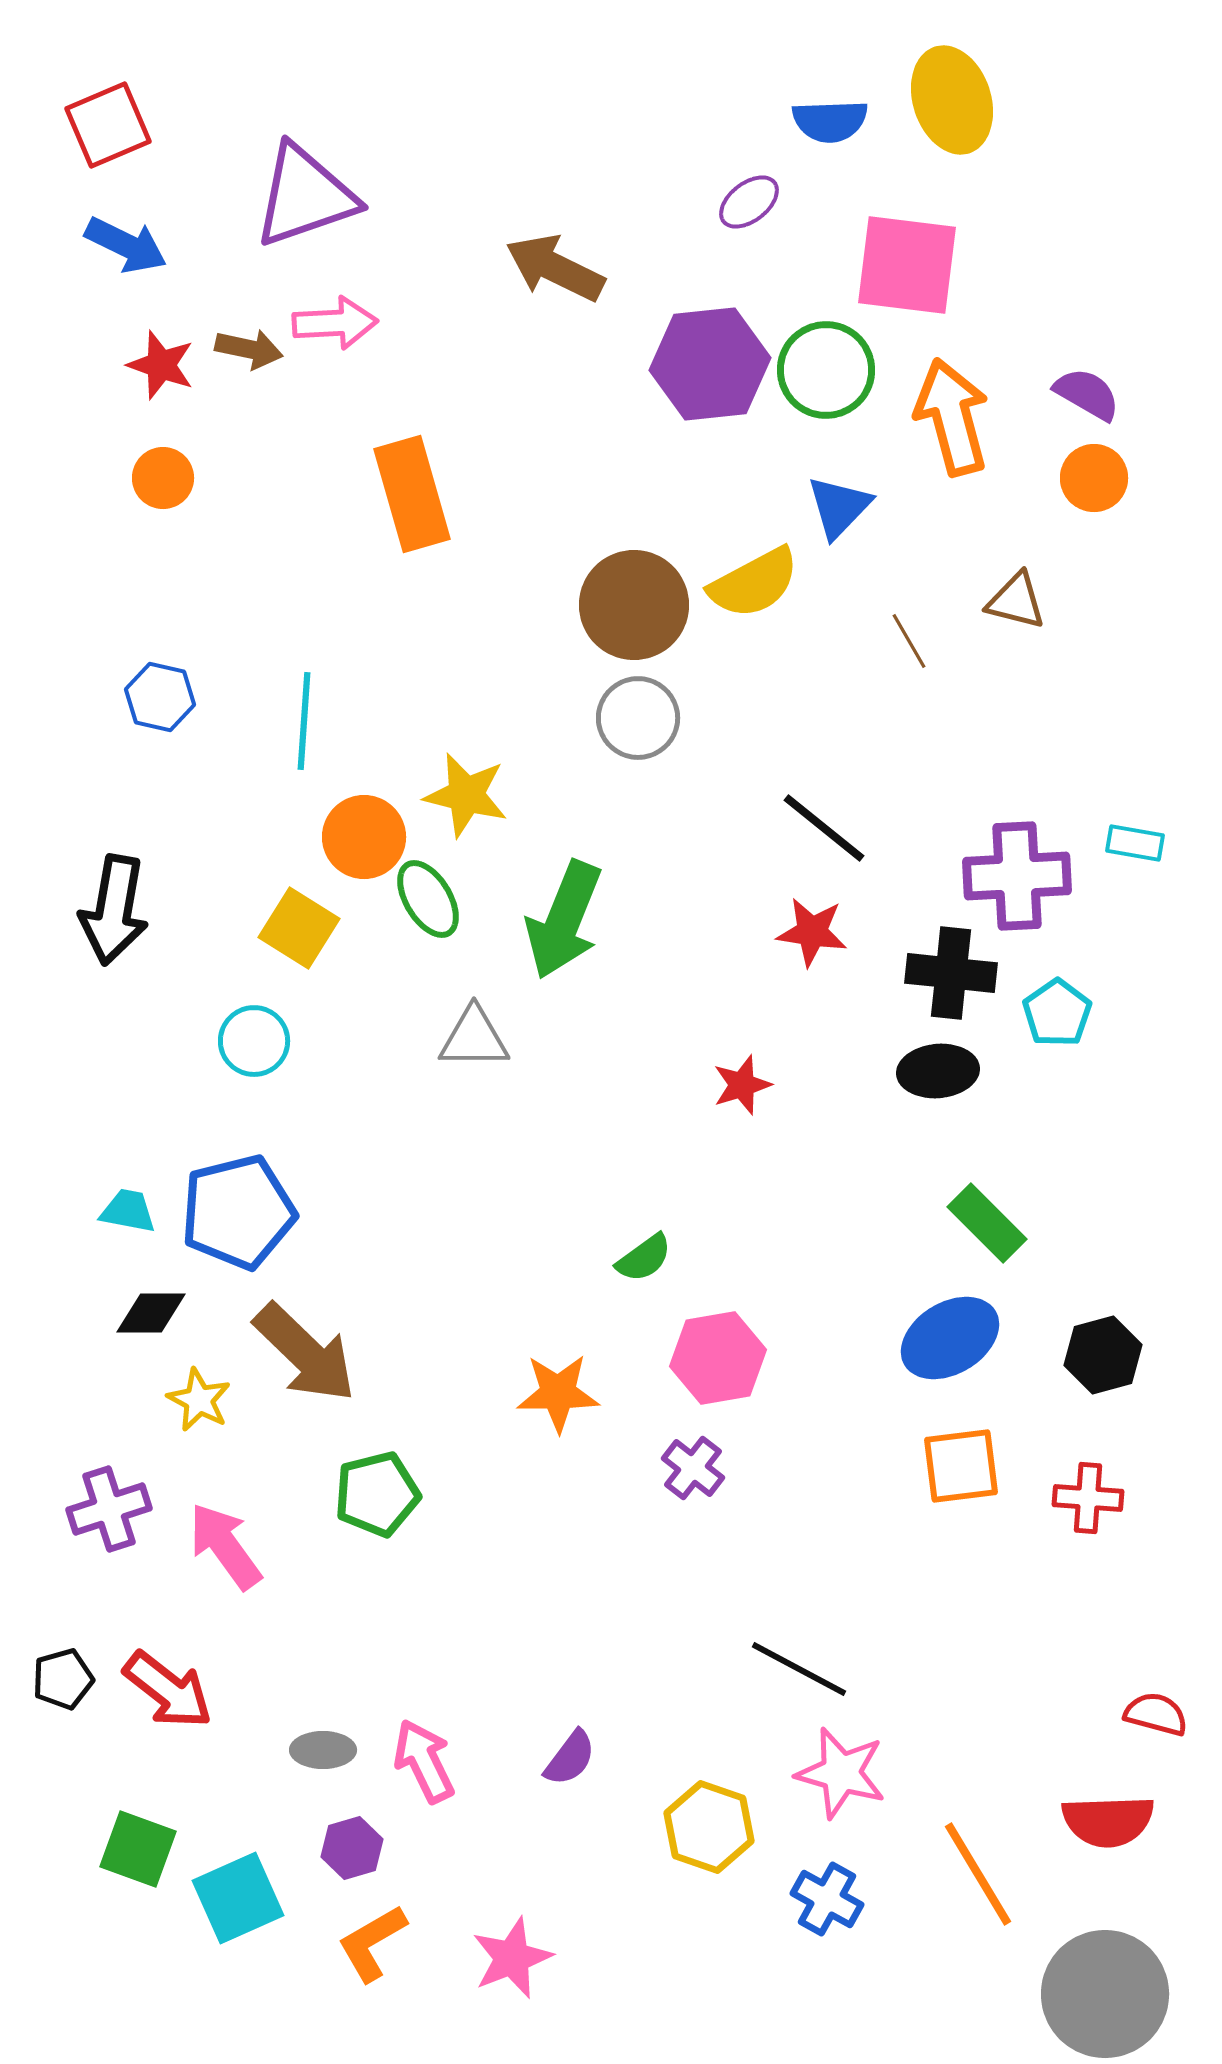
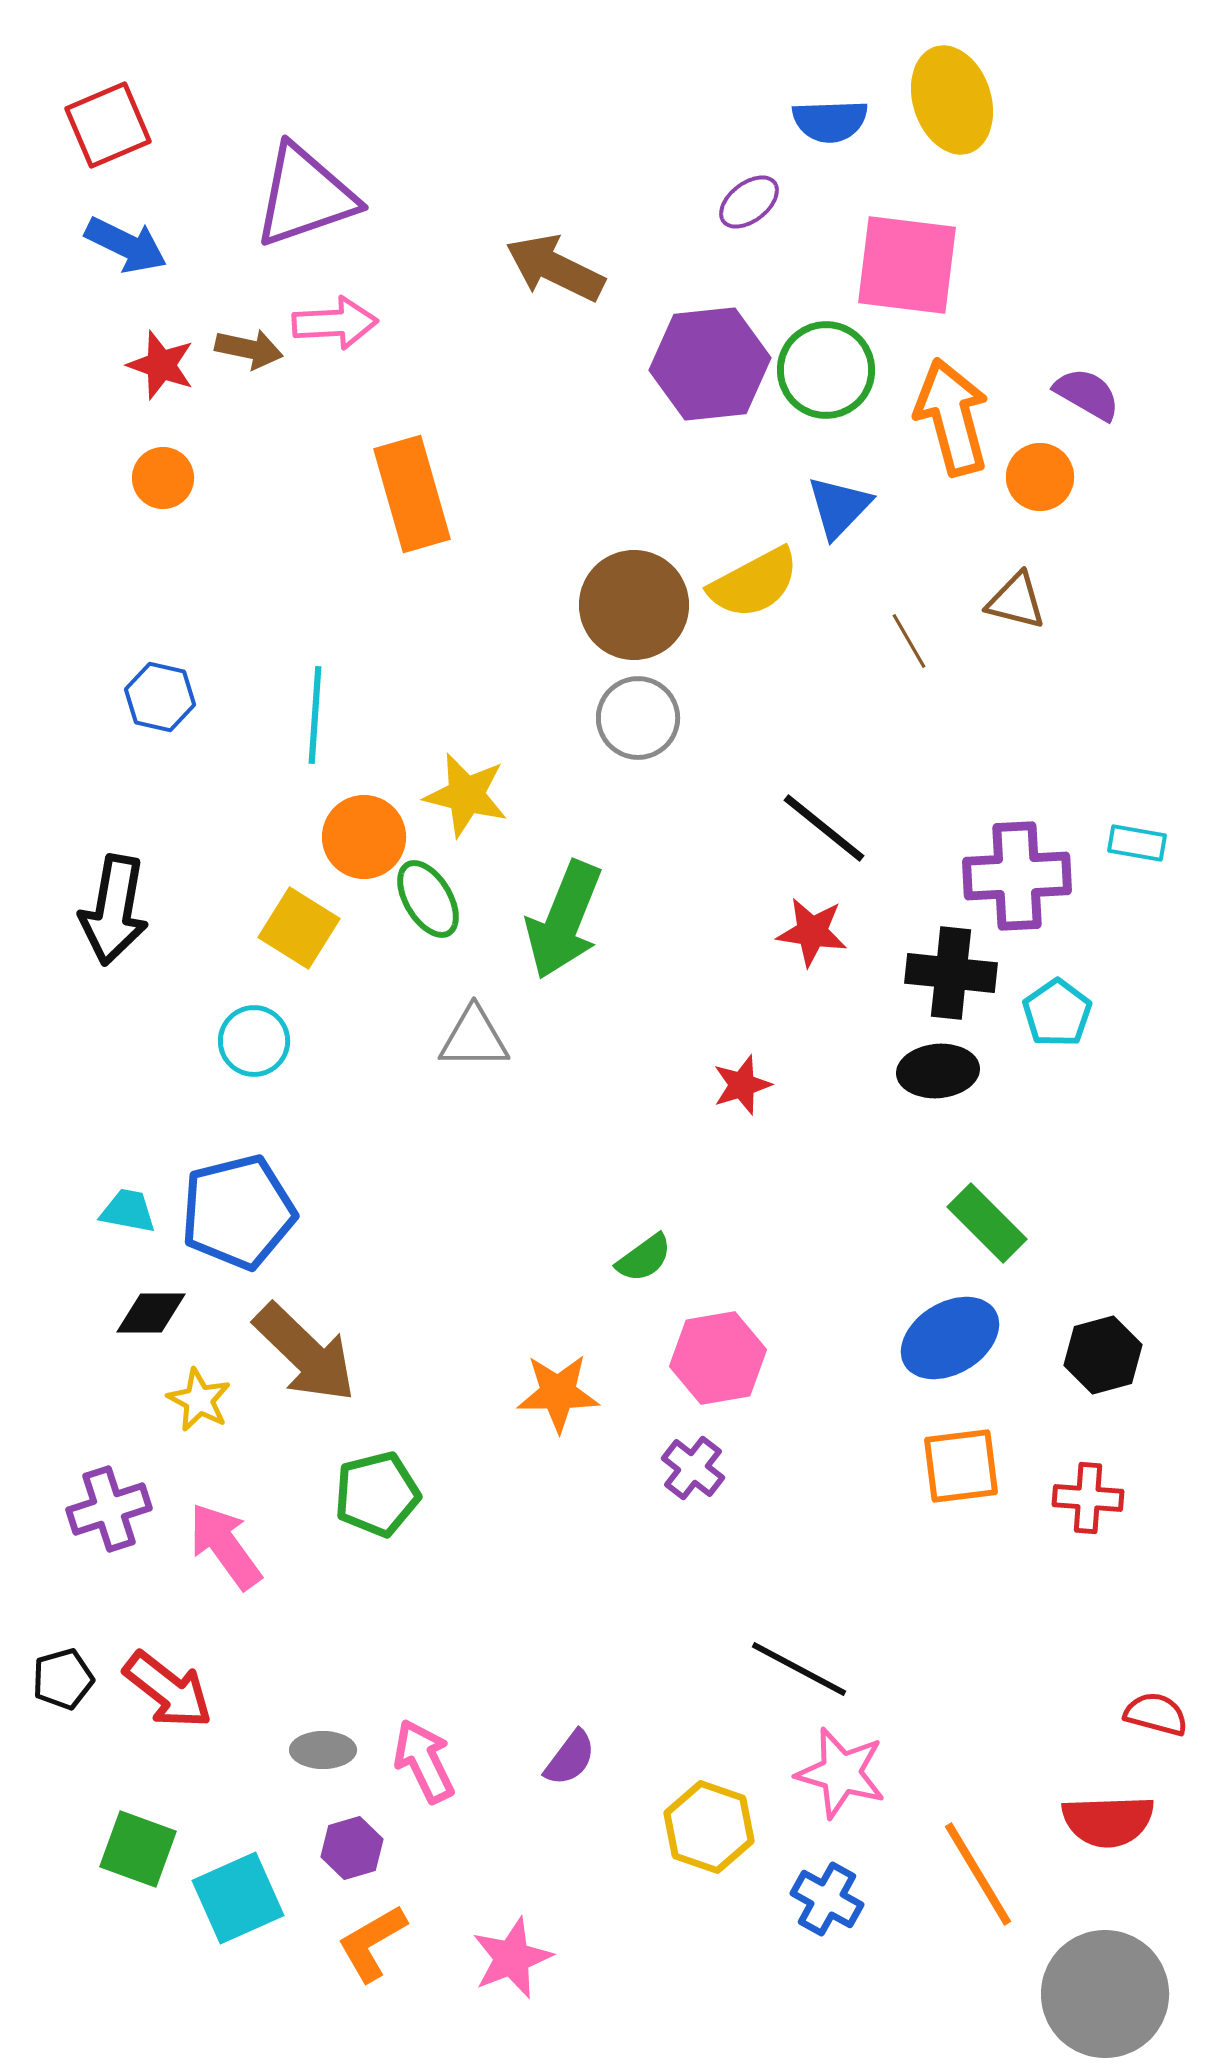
orange circle at (1094, 478): moved 54 px left, 1 px up
cyan line at (304, 721): moved 11 px right, 6 px up
cyan rectangle at (1135, 843): moved 2 px right
